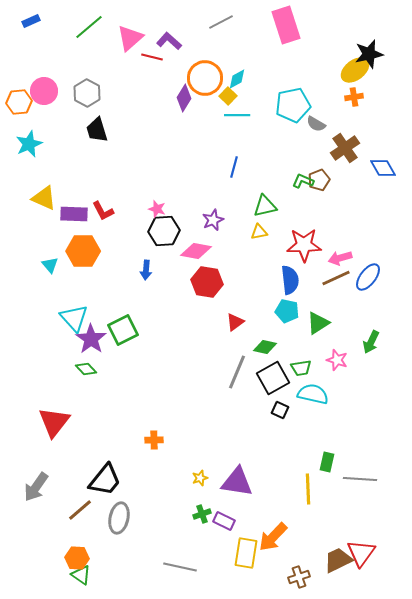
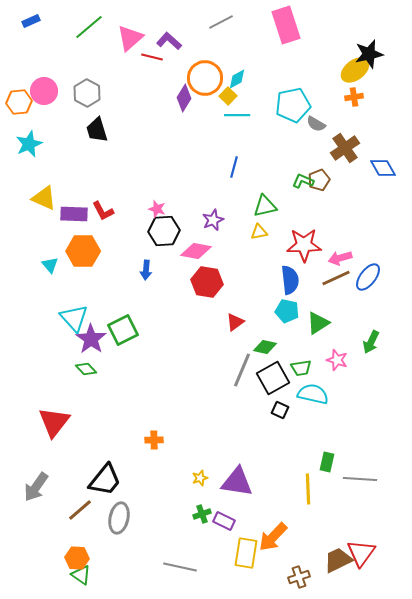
gray line at (237, 372): moved 5 px right, 2 px up
